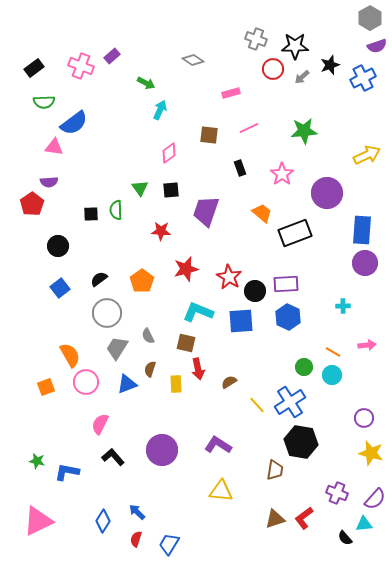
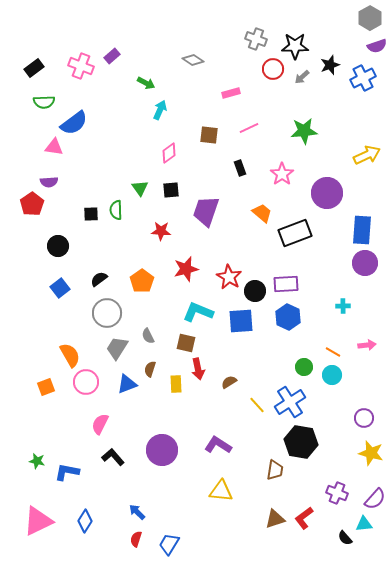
blue diamond at (103, 521): moved 18 px left
